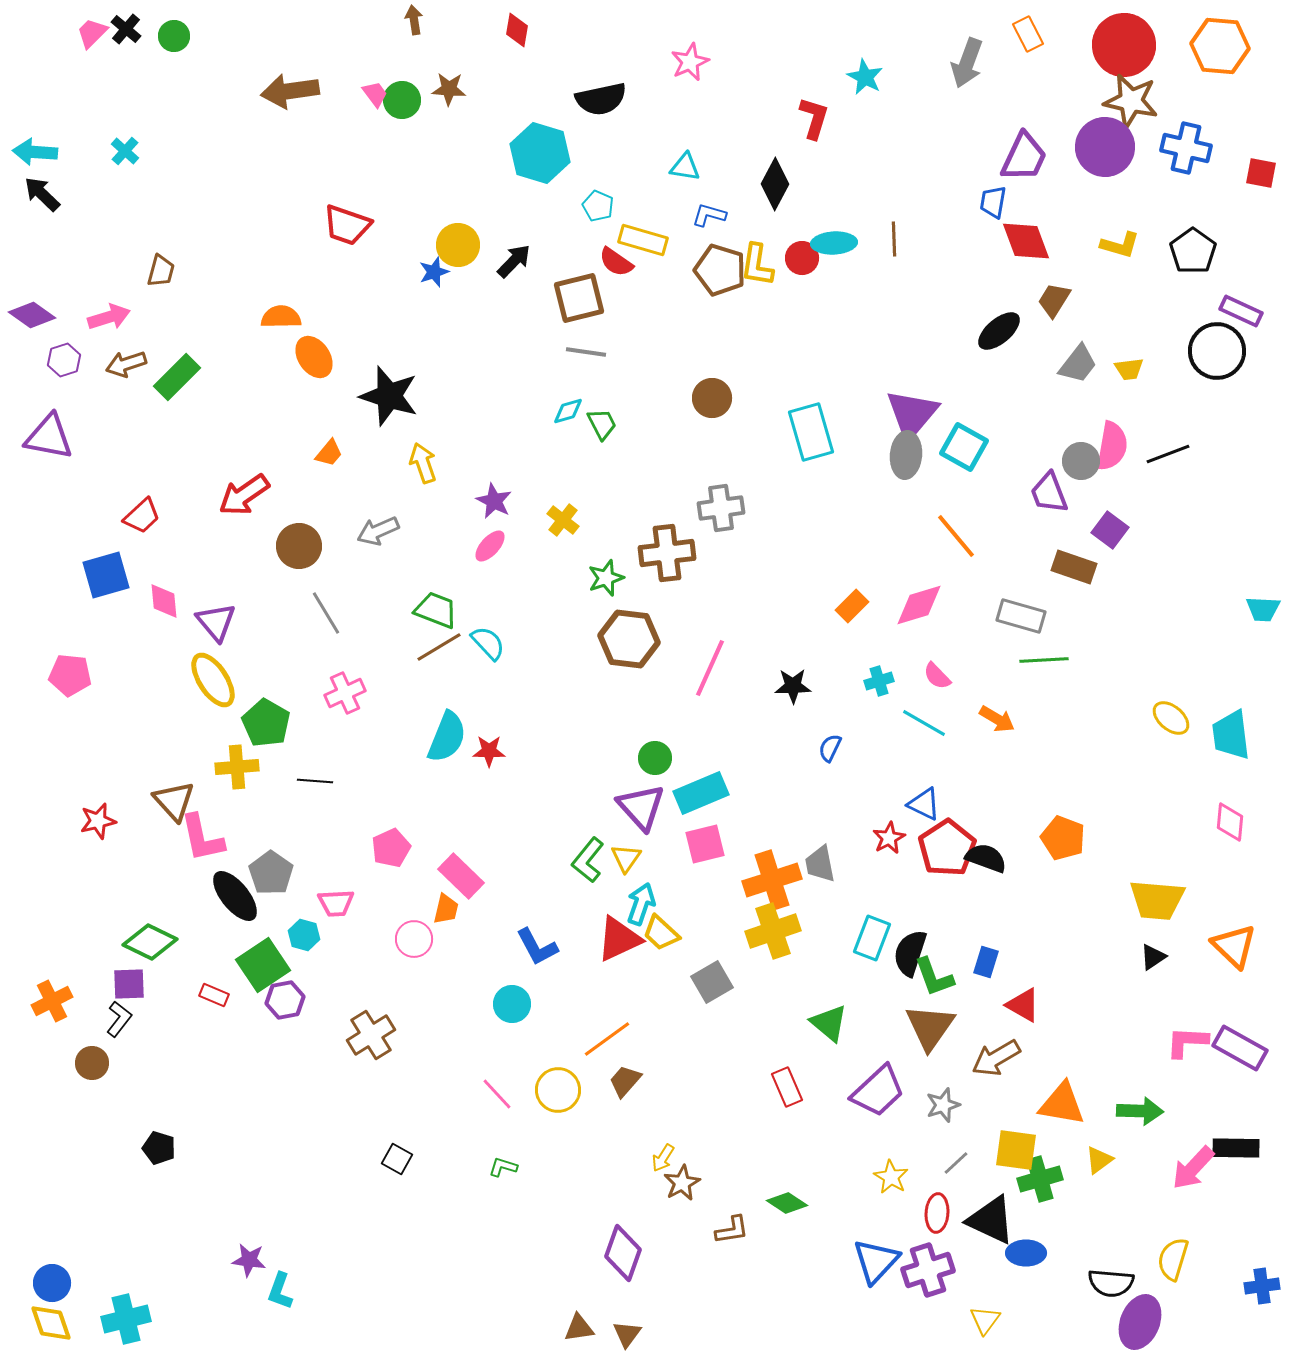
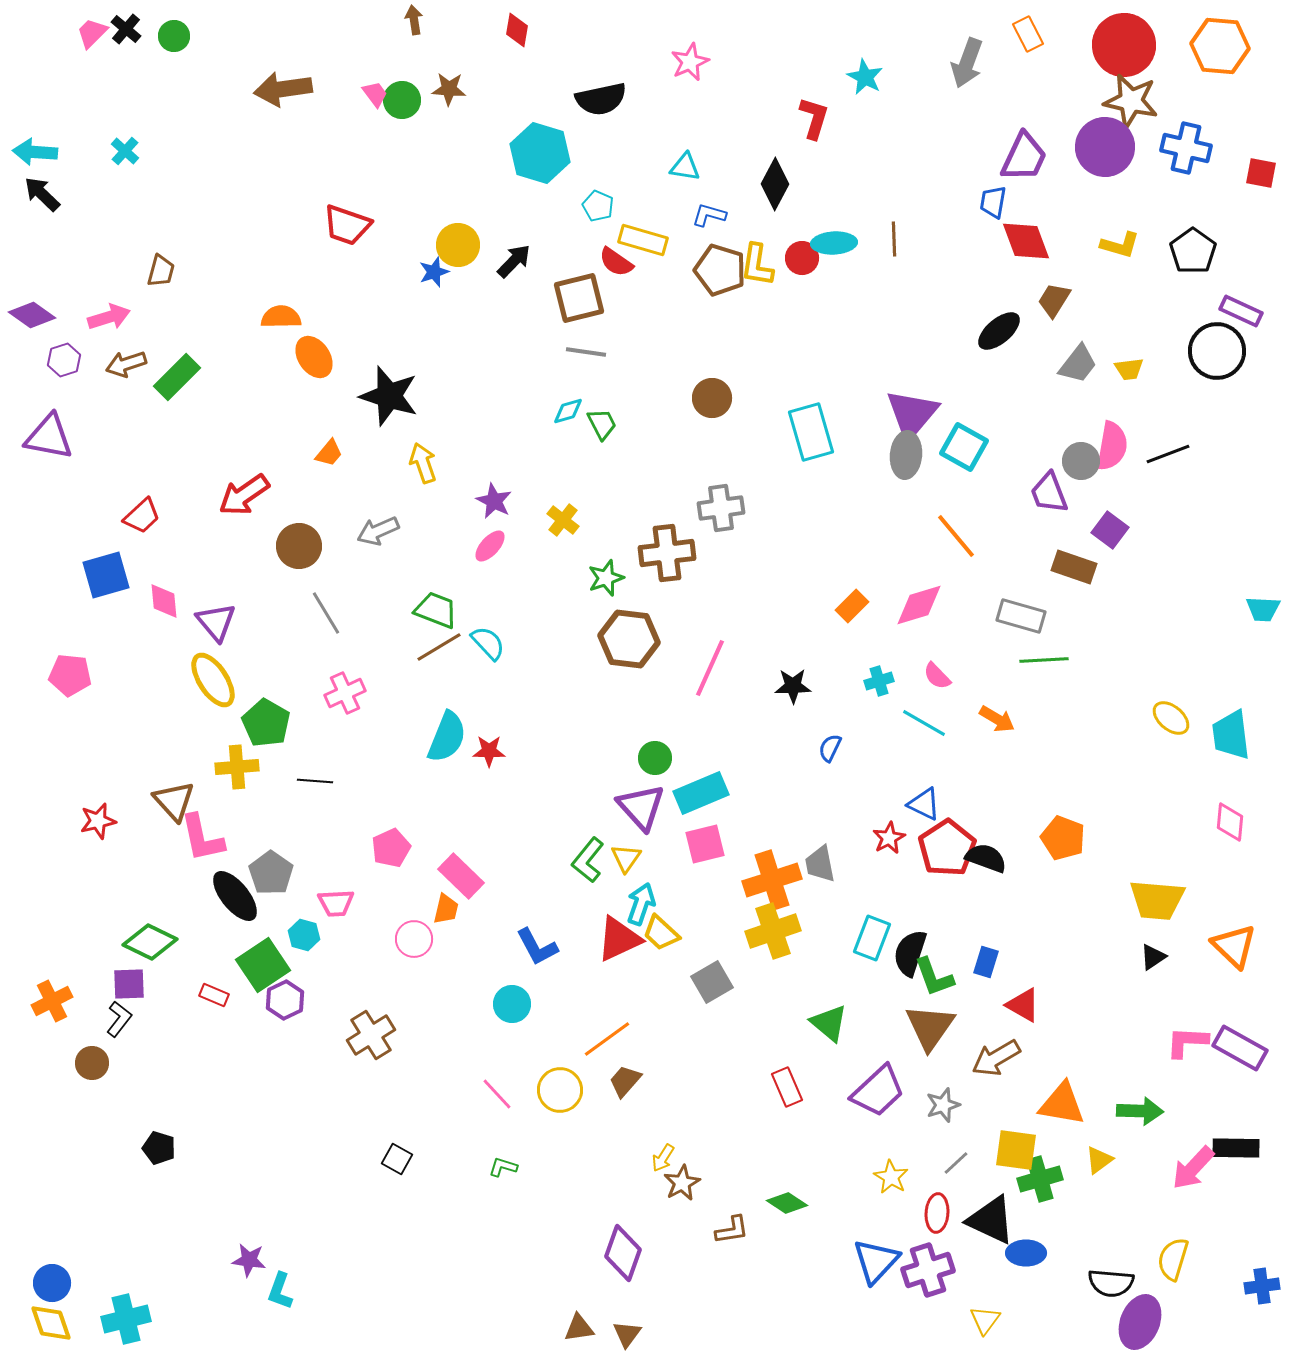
brown arrow at (290, 91): moved 7 px left, 2 px up
purple hexagon at (285, 1000): rotated 15 degrees counterclockwise
yellow circle at (558, 1090): moved 2 px right
